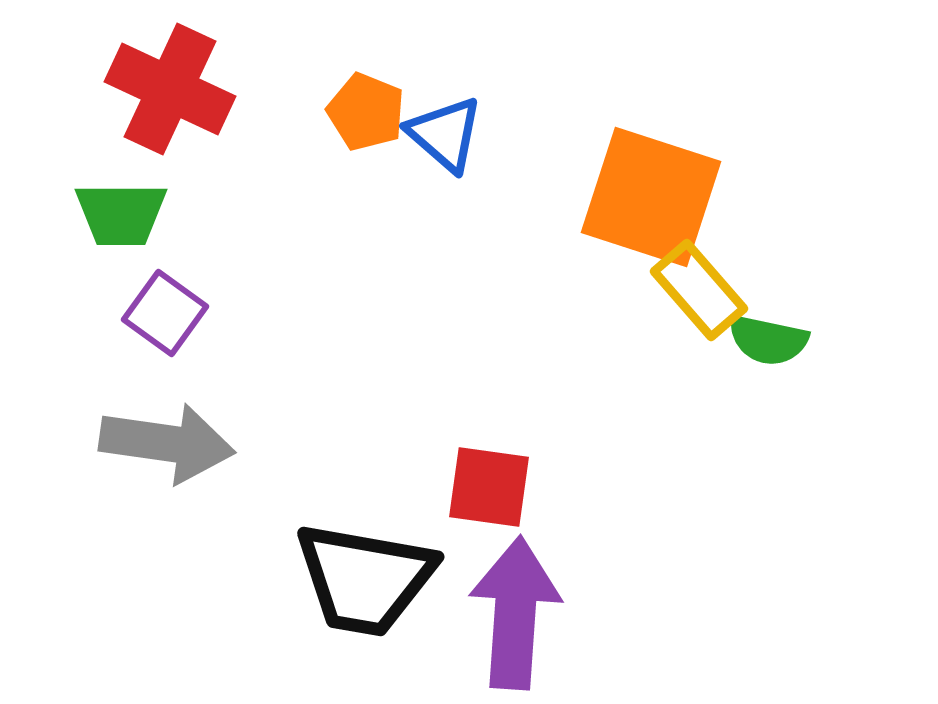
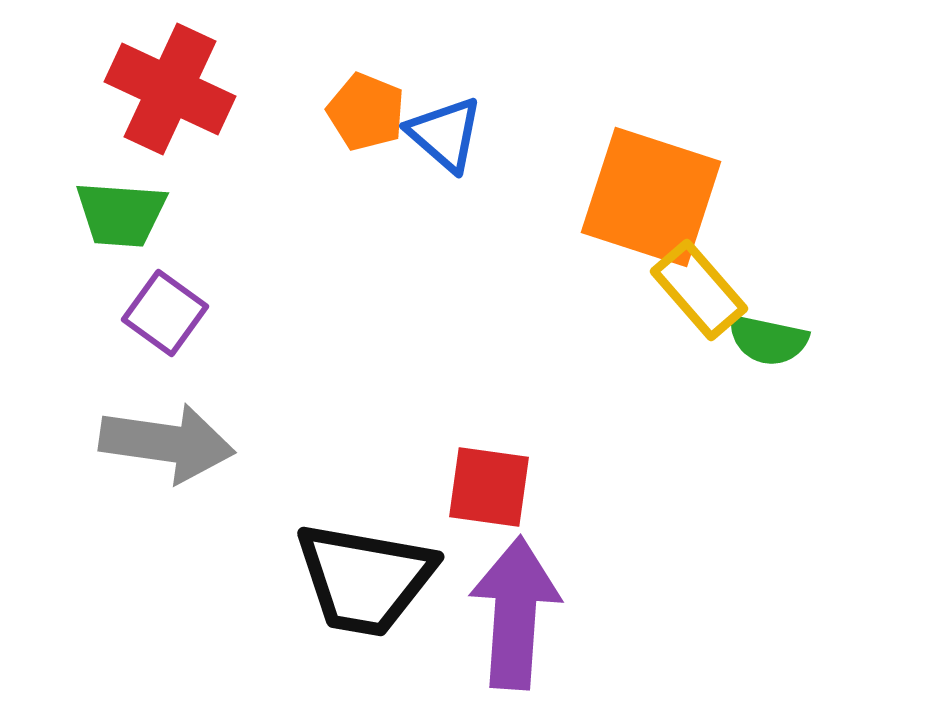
green trapezoid: rotated 4 degrees clockwise
